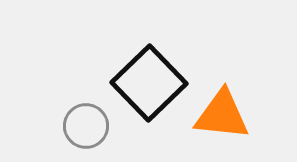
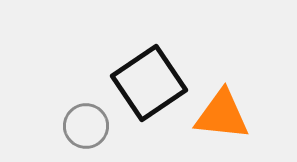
black square: rotated 10 degrees clockwise
